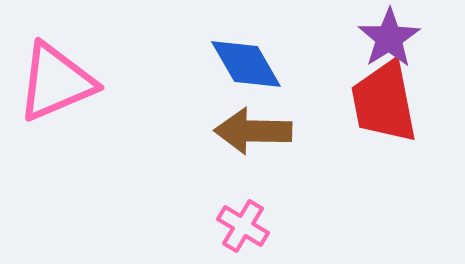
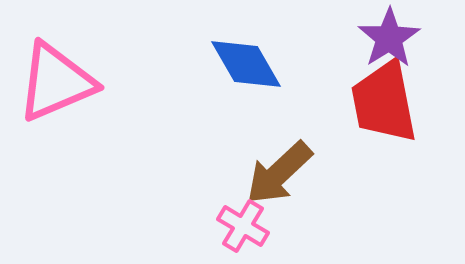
brown arrow: moved 26 px right, 42 px down; rotated 44 degrees counterclockwise
